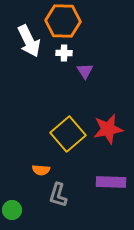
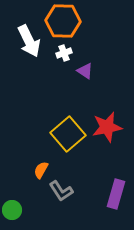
white cross: rotated 21 degrees counterclockwise
purple triangle: rotated 24 degrees counterclockwise
red star: moved 1 px left, 2 px up
orange semicircle: rotated 114 degrees clockwise
purple rectangle: moved 5 px right, 12 px down; rotated 76 degrees counterclockwise
gray L-shape: moved 3 px right, 4 px up; rotated 50 degrees counterclockwise
